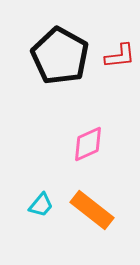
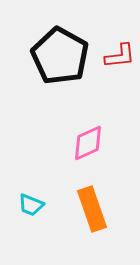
pink diamond: moved 1 px up
cyan trapezoid: moved 10 px left; rotated 72 degrees clockwise
orange rectangle: moved 1 px up; rotated 33 degrees clockwise
